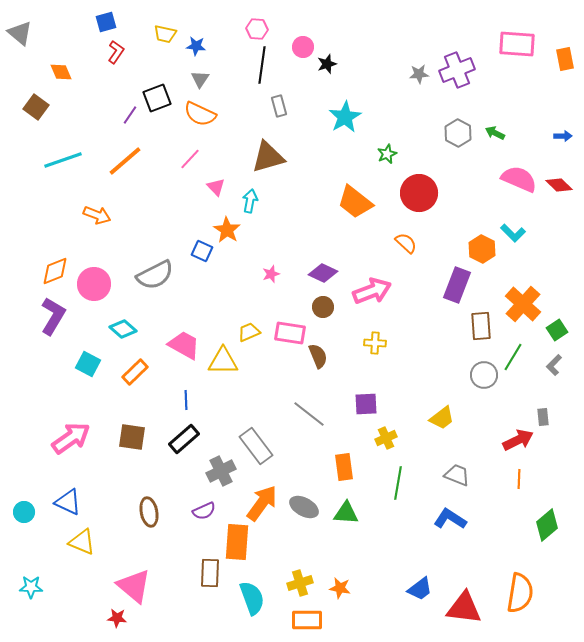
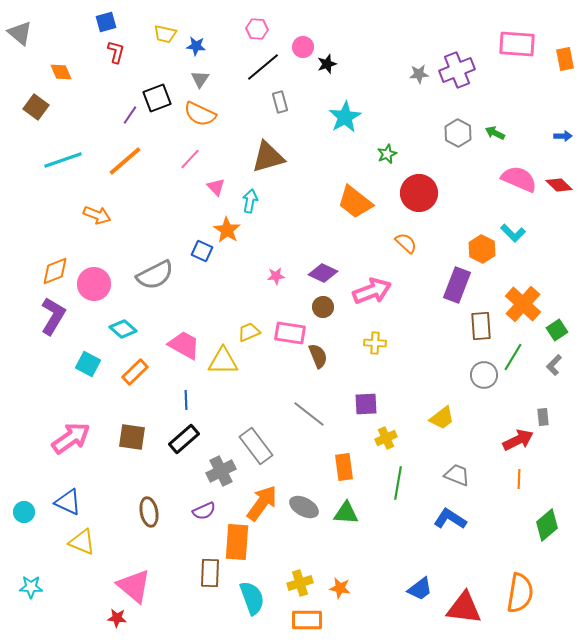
red L-shape at (116, 52): rotated 20 degrees counterclockwise
black line at (262, 65): moved 1 px right, 2 px down; rotated 42 degrees clockwise
gray rectangle at (279, 106): moved 1 px right, 4 px up
pink star at (271, 274): moved 5 px right, 2 px down; rotated 12 degrees clockwise
